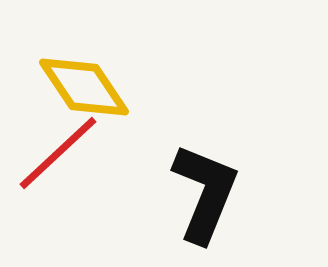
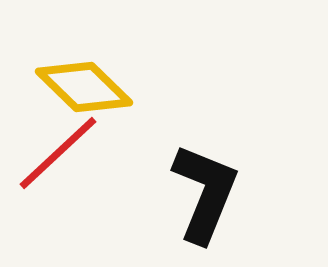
yellow diamond: rotated 12 degrees counterclockwise
